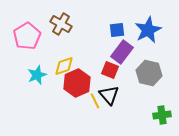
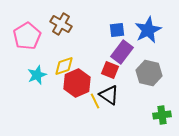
black triangle: rotated 15 degrees counterclockwise
